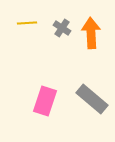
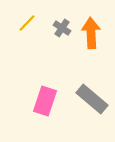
yellow line: rotated 42 degrees counterclockwise
